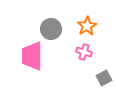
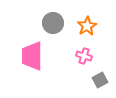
gray circle: moved 2 px right, 6 px up
pink cross: moved 4 px down
gray square: moved 4 px left, 2 px down
